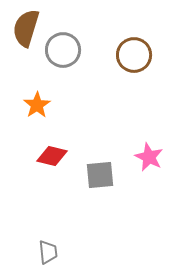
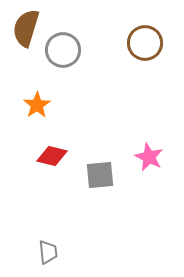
brown circle: moved 11 px right, 12 px up
